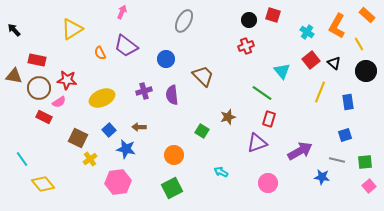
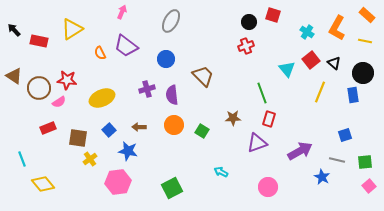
black circle at (249, 20): moved 2 px down
gray ellipse at (184, 21): moved 13 px left
orange L-shape at (337, 26): moved 2 px down
yellow line at (359, 44): moved 6 px right, 3 px up; rotated 48 degrees counterclockwise
red rectangle at (37, 60): moved 2 px right, 19 px up
cyan triangle at (282, 71): moved 5 px right, 2 px up
black circle at (366, 71): moved 3 px left, 2 px down
brown triangle at (14, 76): rotated 24 degrees clockwise
purple cross at (144, 91): moved 3 px right, 2 px up
green line at (262, 93): rotated 35 degrees clockwise
blue rectangle at (348, 102): moved 5 px right, 7 px up
red rectangle at (44, 117): moved 4 px right, 11 px down; rotated 49 degrees counterclockwise
brown star at (228, 117): moved 5 px right, 1 px down; rotated 14 degrees clockwise
brown square at (78, 138): rotated 18 degrees counterclockwise
blue star at (126, 149): moved 2 px right, 2 px down
orange circle at (174, 155): moved 30 px up
cyan line at (22, 159): rotated 14 degrees clockwise
blue star at (322, 177): rotated 21 degrees clockwise
pink circle at (268, 183): moved 4 px down
